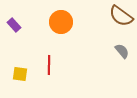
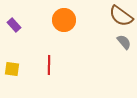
orange circle: moved 3 px right, 2 px up
gray semicircle: moved 2 px right, 9 px up
yellow square: moved 8 px left, 5 px up
